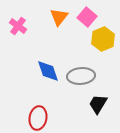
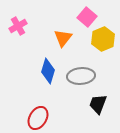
orange triangle: moved 4 px right, 21 px down
pink cross: rotated 24 degrees clockwise
blue diamond: rotated 35 degrees clockwise
black trapezoid: rotated 10 degrees counterclockwise
red ellipse: rotated 20 degrees clockwise
